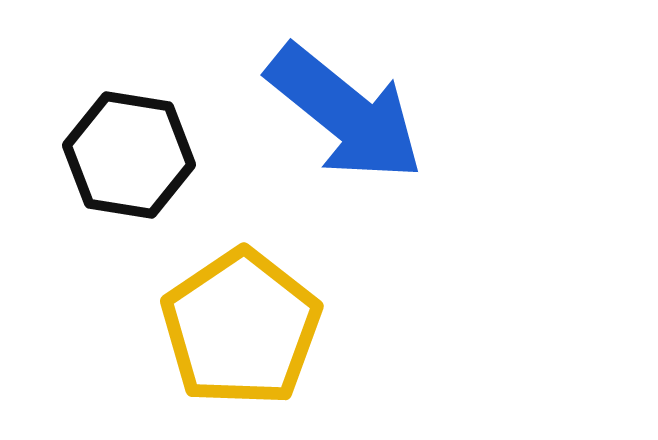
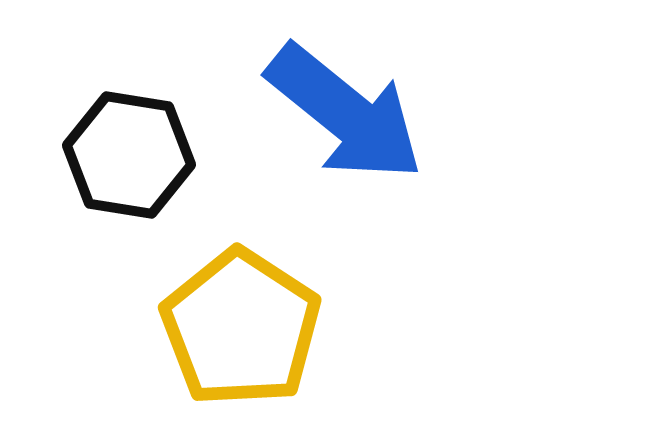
yellow pentagon: rotated 5 degrees counterclockwise
